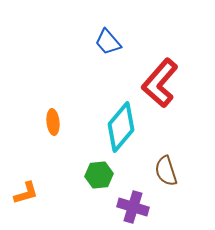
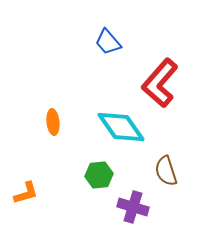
cyan diamond: rotated 75 degrees counterclockwise
